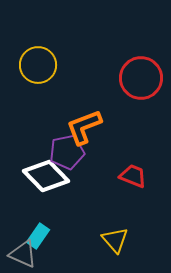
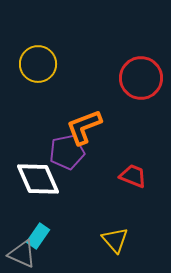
yellow circle: moved 1 px up
white diamond: moved 8 px left, 3 px down; rotated 21 degrees clockwise
gray triangle: moved 1 px left
